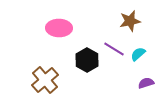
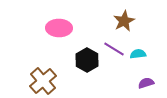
brown star: moved 6 px left; rotated 15 degrees counterclockwise
cyan semicircle: rotated 35 degrees clockwise
brown cross: moved 2 px left, 1 px down
